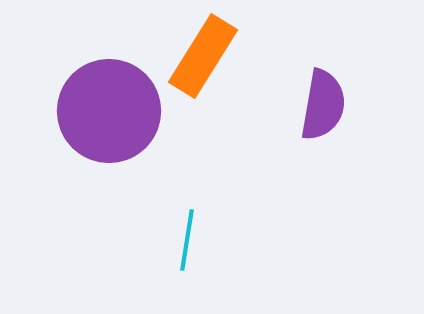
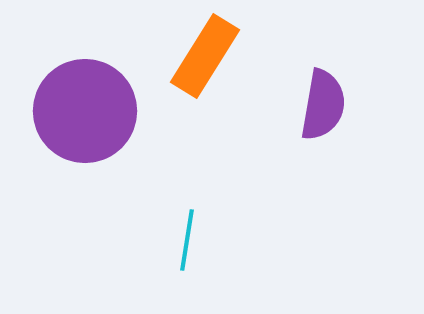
orange rectangle: moved 2 px right
purple circle: moved 24 px left
